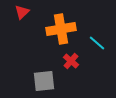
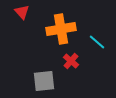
red triangle: rotated 28 degrees counterclockwise
cyan line: moved 1 px up
